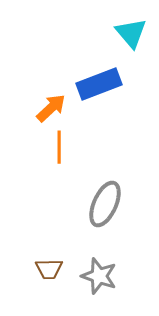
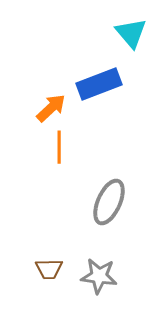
gray ellipse: moved 4 px right, 2 px up
gray star: rotated 12 degrees counterclockwise
